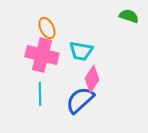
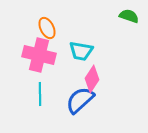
pink cross: moved 3 px left
